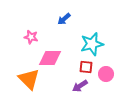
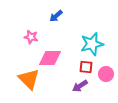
blue arrow: moved 8 px left, 3 px up
